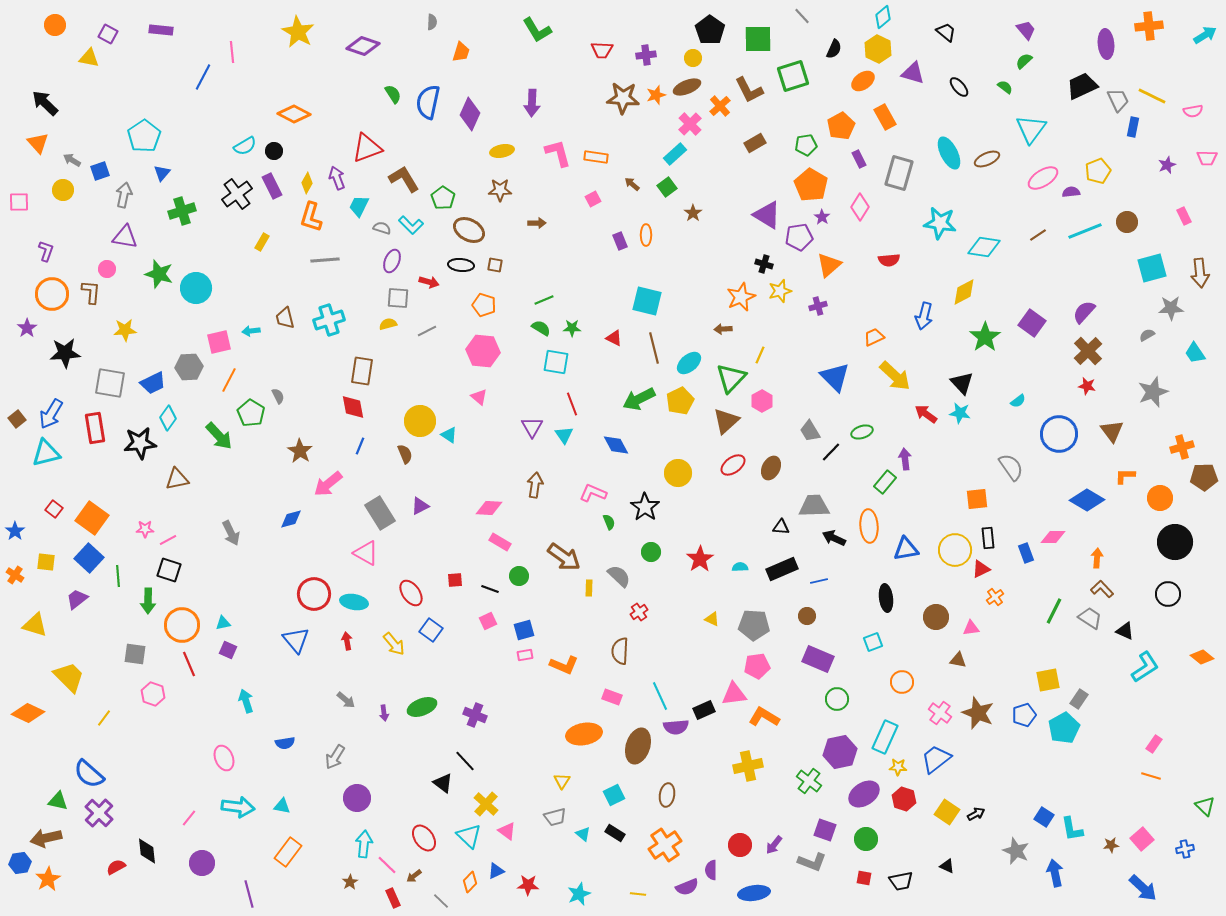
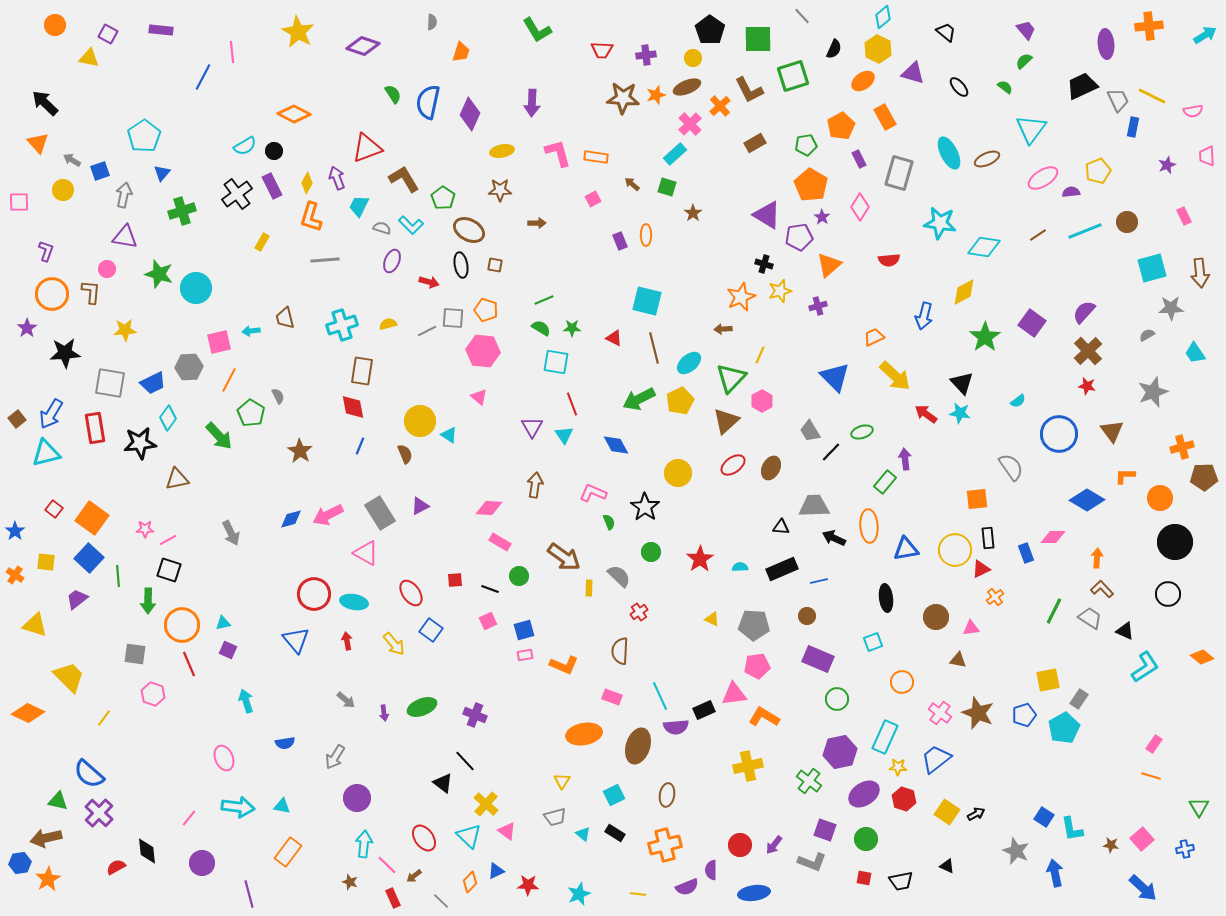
pink trapezoid at (1207, 158): moved 2 px up; rotated 85 degrees clockwise
green square at (667, 187): rotated 36 degrees counterclockwise
black ellipse at (461, 265): rotated 75 degrees clockwise
gray square at (398, 298): moved 55 px right, 20 px down
orange pentagon at (484, 305): moved 2 px right, 5 px down
cyan cross at (329, 320): moved 13 px right, 5 px down
pink arrow at (328, 484): moved 31 px down; rotated 12 degrees clockwise
green triangle at (1205, 806): moved 6 px left, 1 px down; rotated 15 degrees clockwise
orange cross at (665, 845): rotated 20 degrees clockwise
brown star at (1111, 845): rotated 14 degrees clockwise
brown star at (350, 882): rotated 21 degrees counterclockwise
